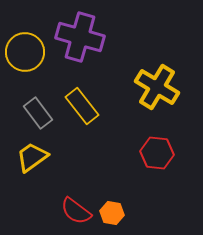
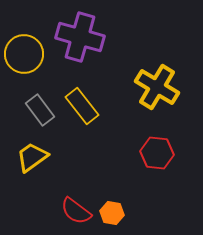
yellow circle: moved 1 px left, 2 px down
gray rectangle: moved 2 px right, 3 px up
